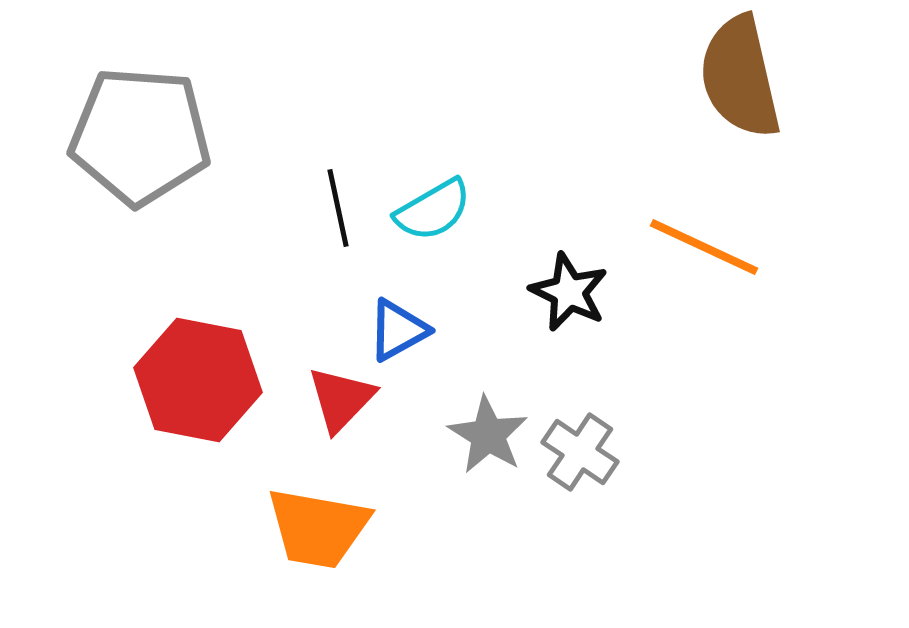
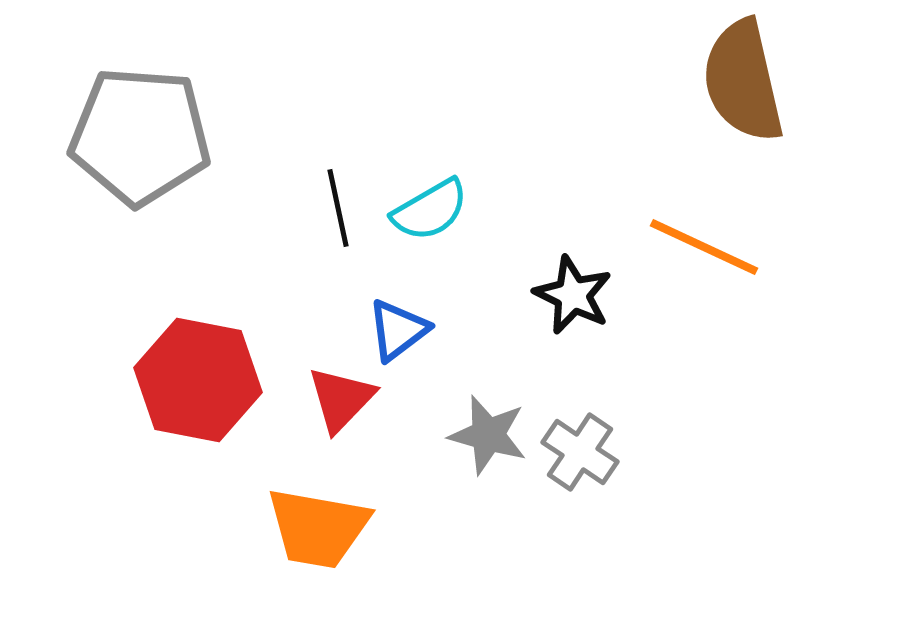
brown semicircle: moved 3 px right, 4 px down
cyan semicircle: moved 3 px left
black star: moved 4 px right, 3 px down
blue triangle: rotated 8 degrees counterclockwise
gray star: rotated 16 degrees counterclockwise
